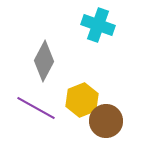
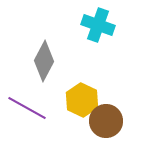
yellow hexagon: rotated 12 degrees counterclockwise
purple line: moved 9 px left
